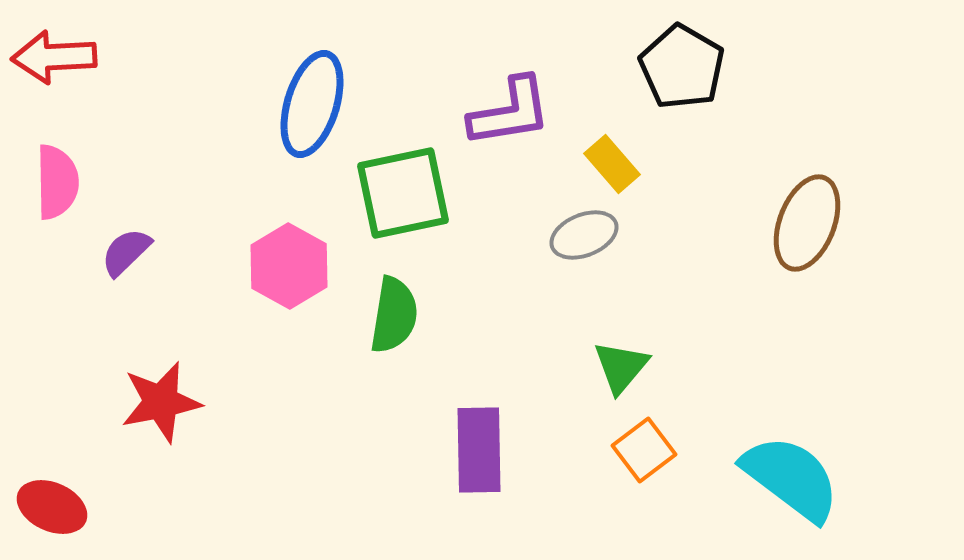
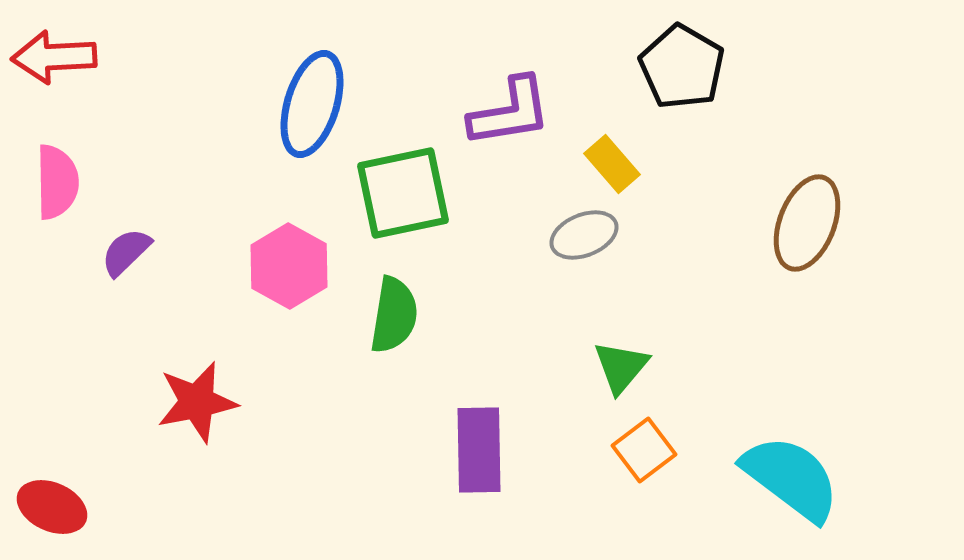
red star: moved 36 px right
